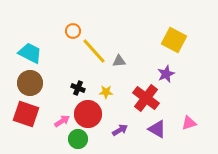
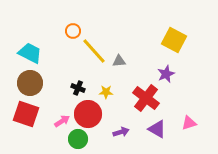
purple arrow: moved 1 px right, 2 px down; rotated 14 degrees clockwise
